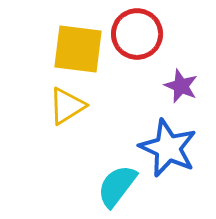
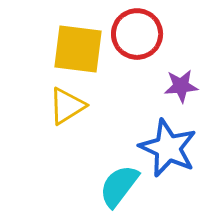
purple star: rotated 28 degrees counterclockwise
cyan semicircle: moved 2 px right
